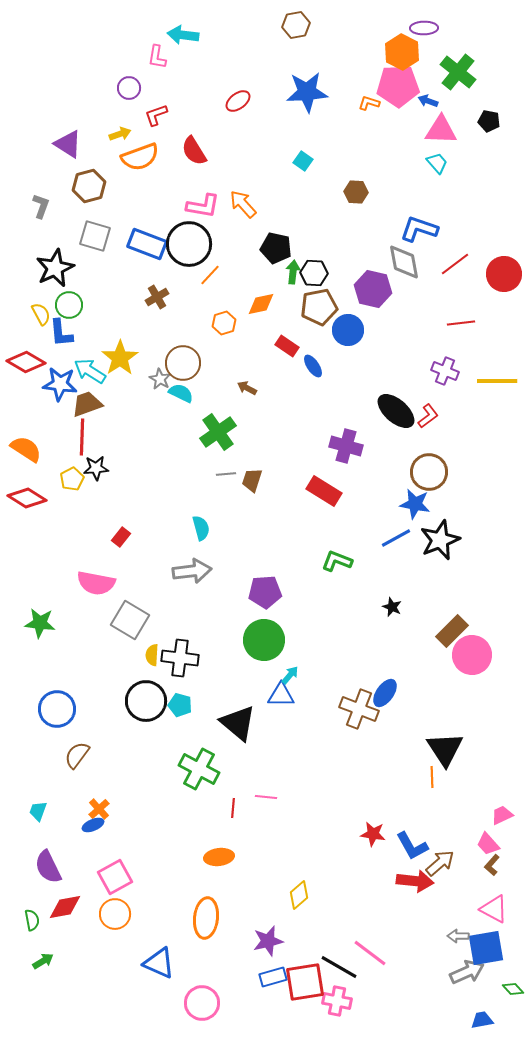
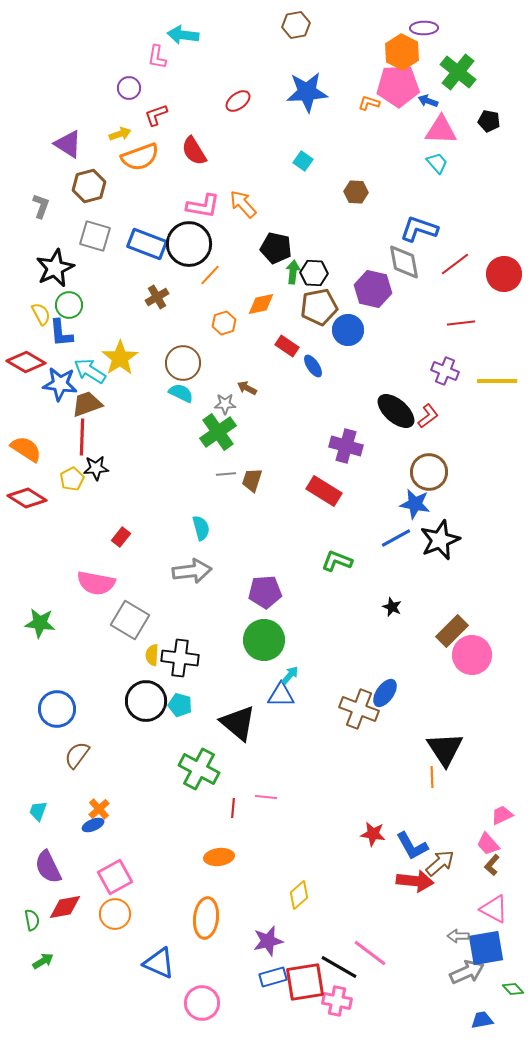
gray star at (160, 379): moved 65 px right, 25 px down; rotated 30 degrees counterclockwise
